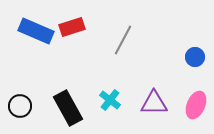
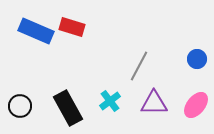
red rectangle: rotated 35 degrees clockwise
gray line: moved 16 px right, 26 px down
blue circle: moved 2 px right, 2 px down
cyan cross: moved 1 px down; rotated 15 degrees clockwise
pink ellipse: rotated 16 degrees clockwise
